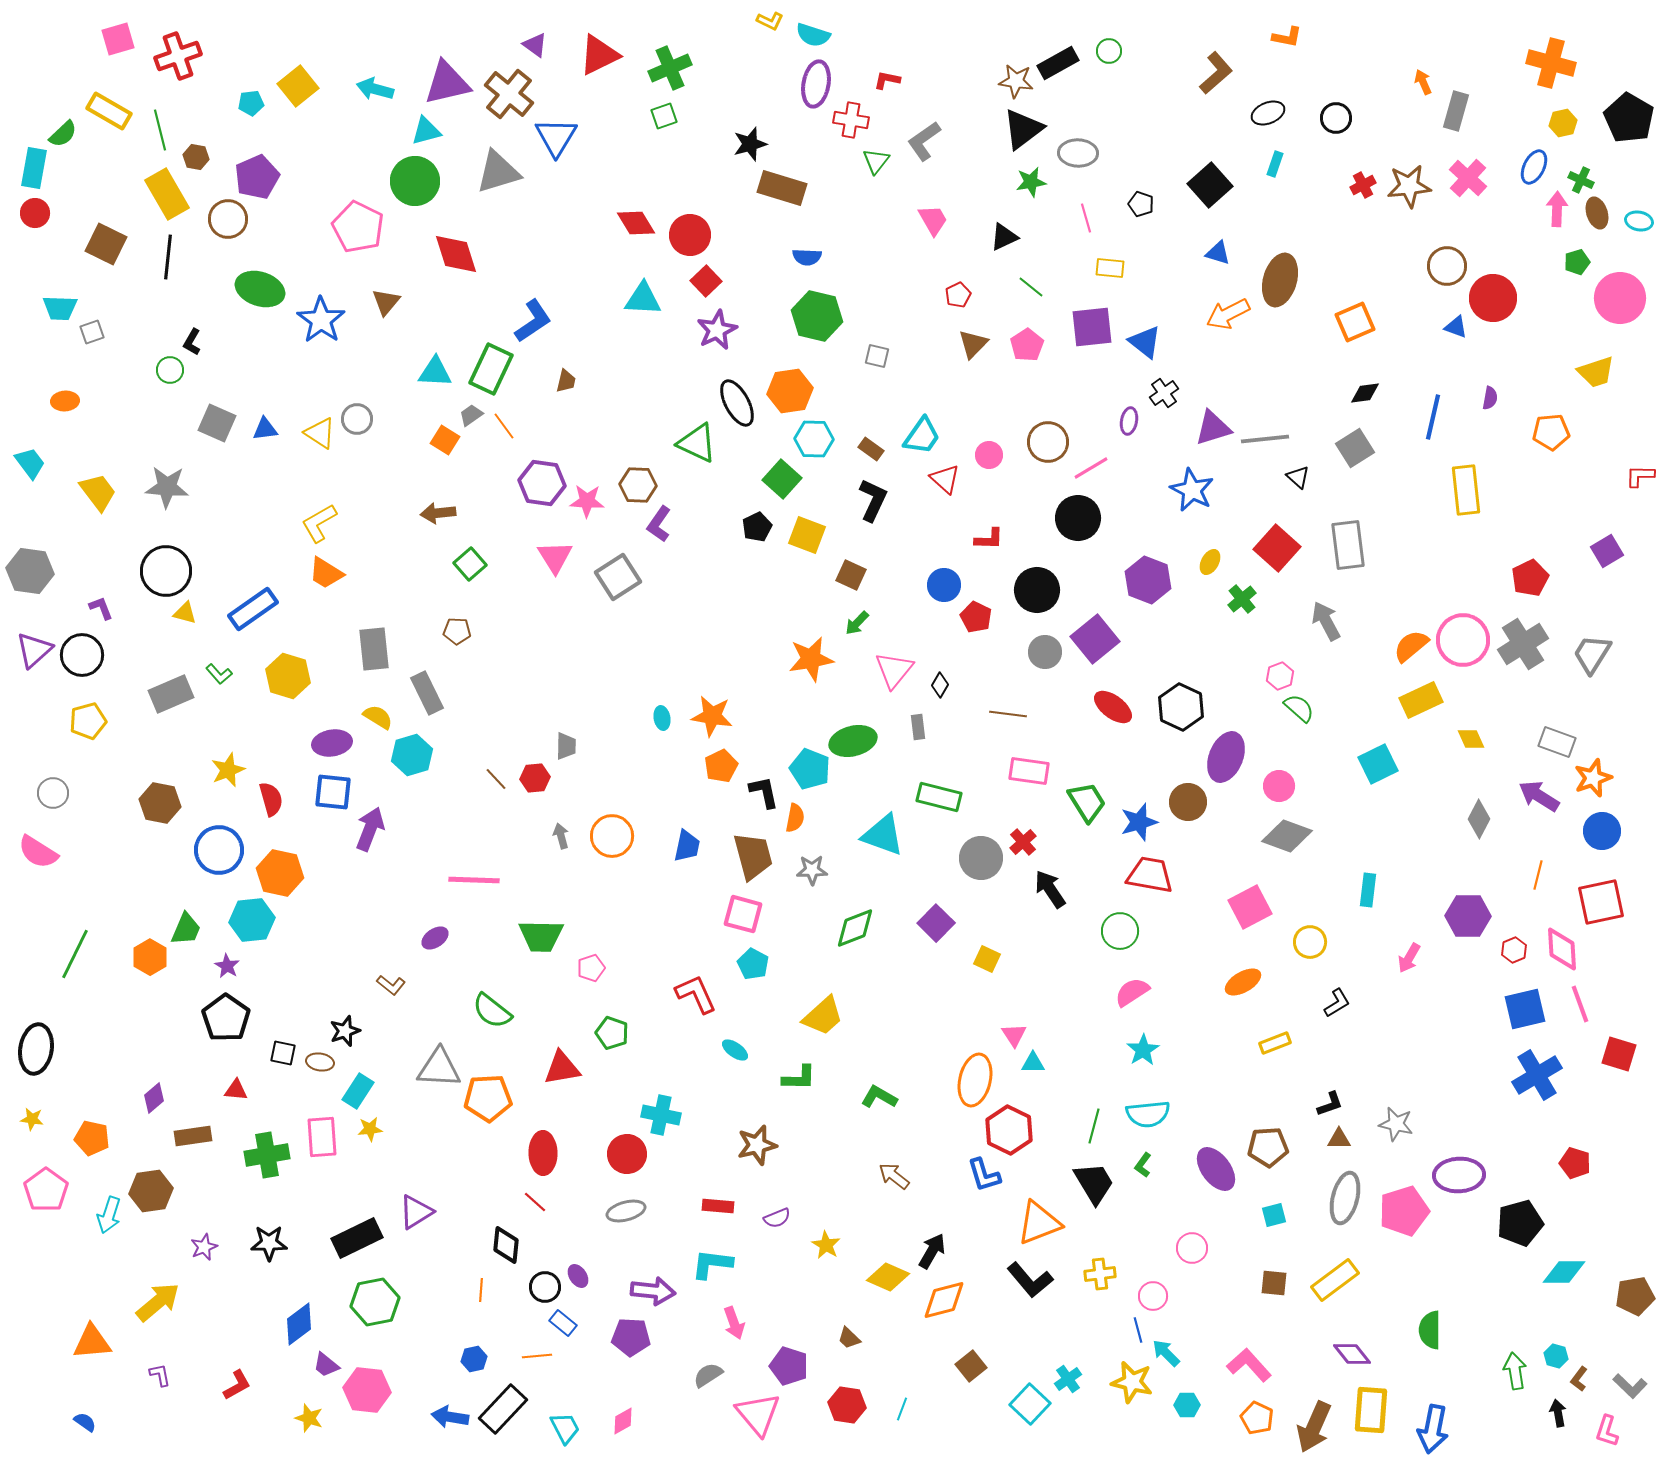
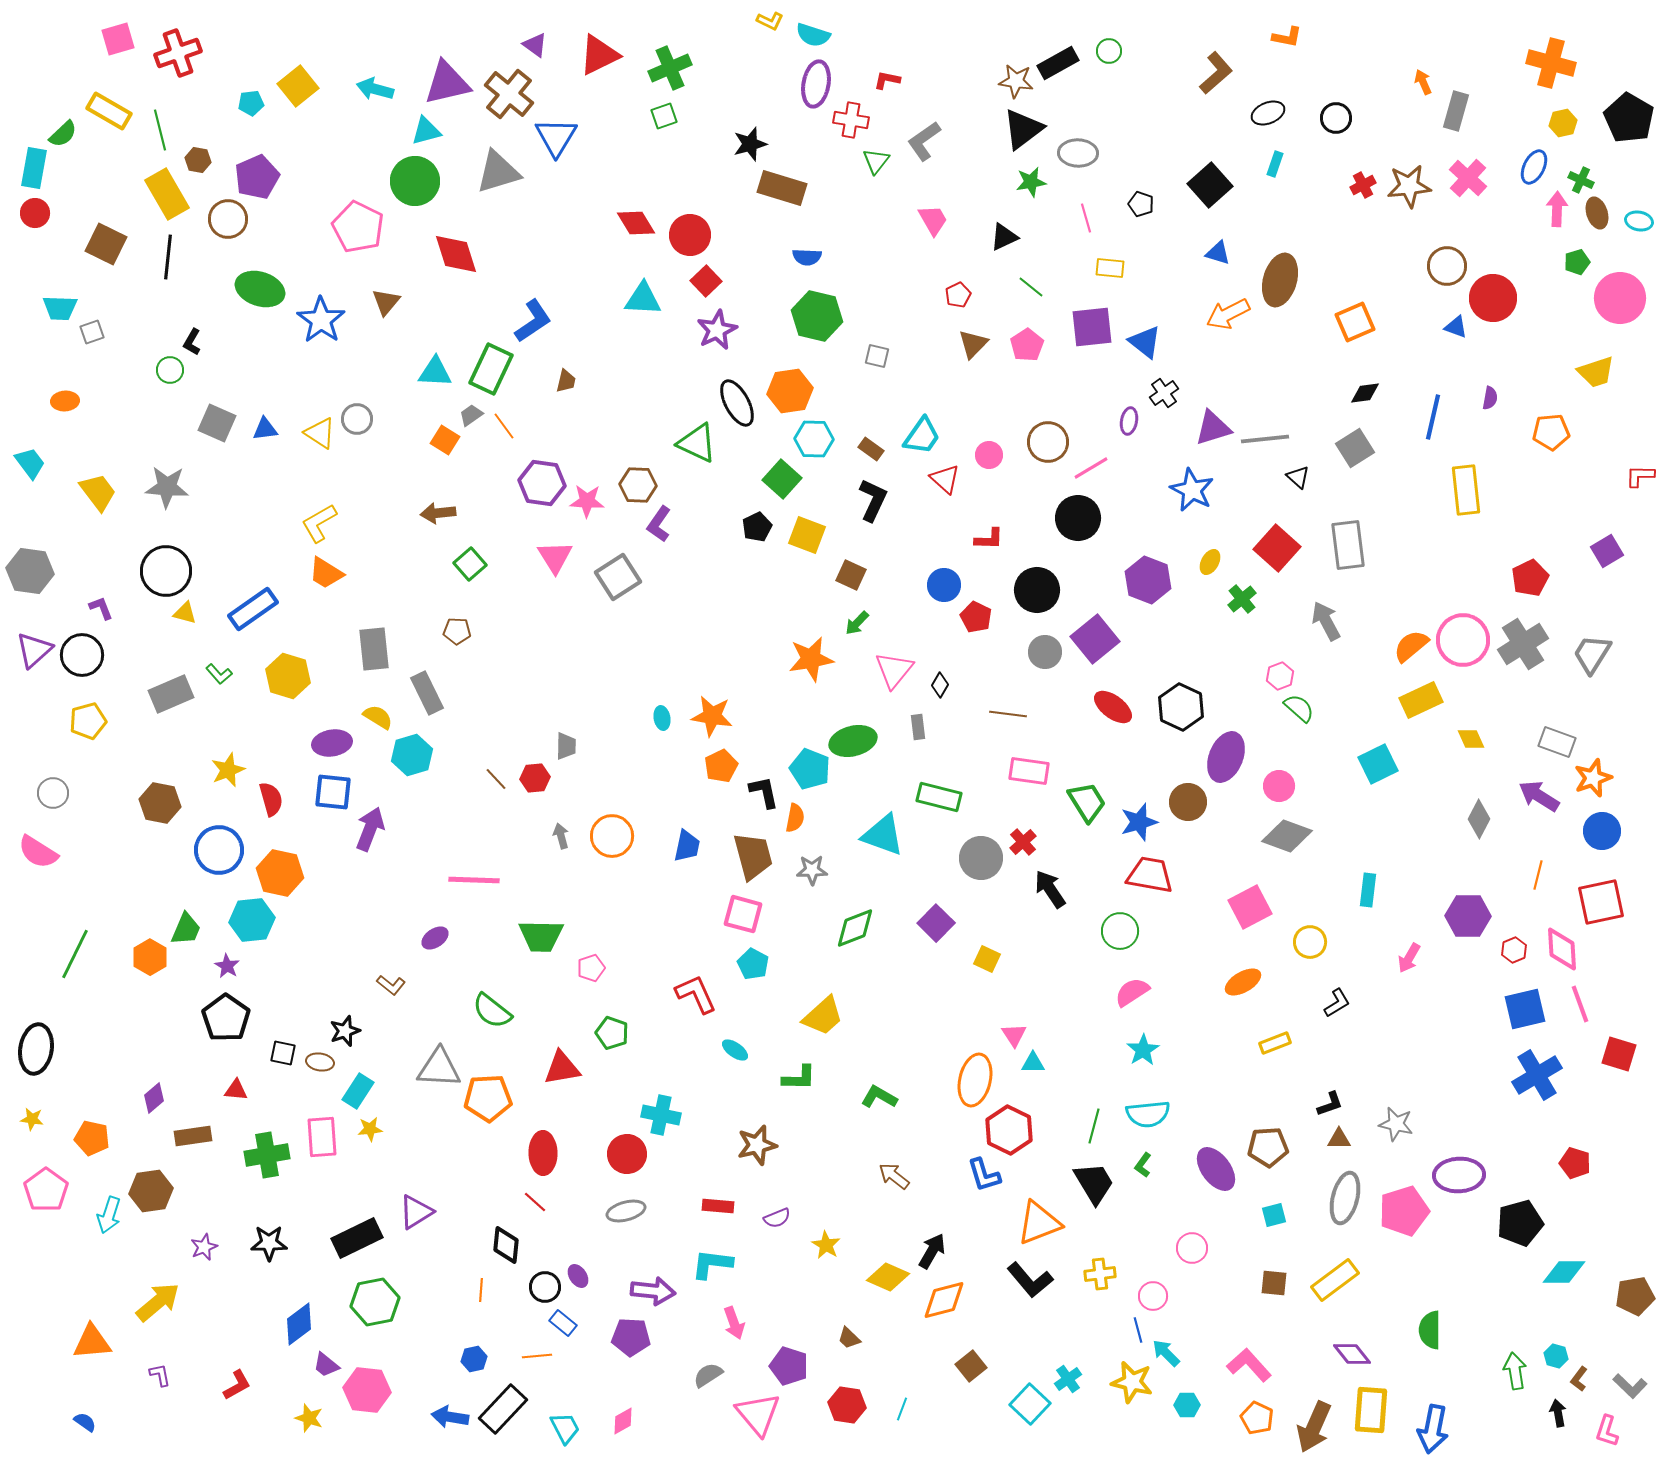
red cross at (178, 56): moved 3 px up
brown hexagon at (196, 157): moved 2 px right, 3 px down
